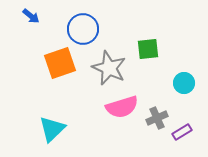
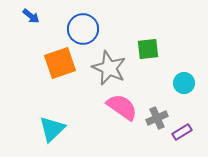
pink semicircle: rotated 128 degrees counterclockwise
